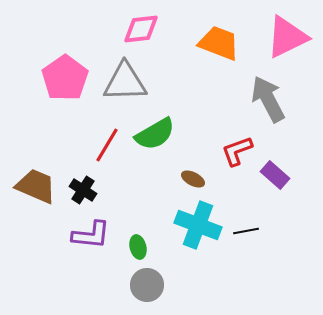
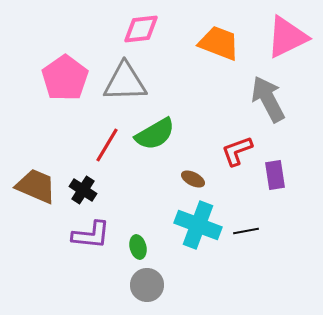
purple rectangle: rotated 40 degrees clockwise
